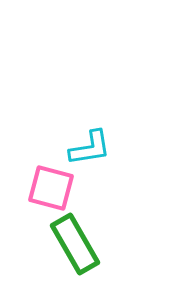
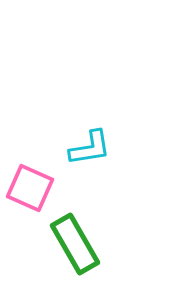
pink square: moved 21 px left; rotated 9 degrees clockwise
